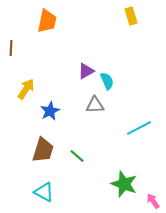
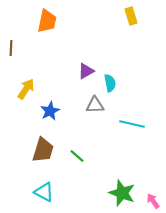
cyan semicircle: moved 3 px right, 2 px down; rotated 12 degrees clockwise
cyan line: moved 7 px left, 4 px up; rotated 40 degrees clockwise
green star: moved 2 px left, 9 px down
